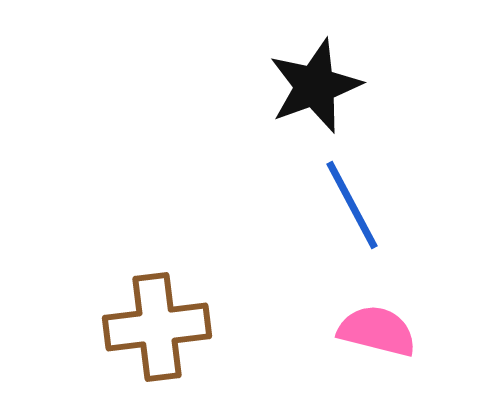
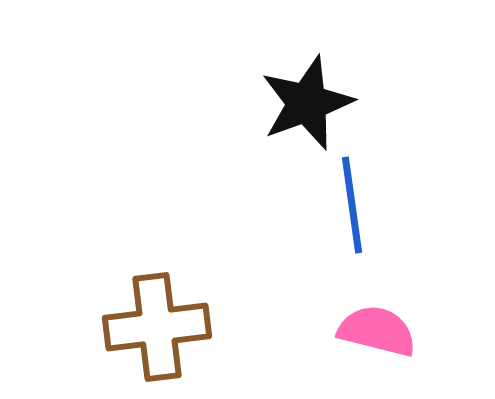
black star: moved 8 px left, 17 px down
blue line: rotated 20 degrees clockwise
